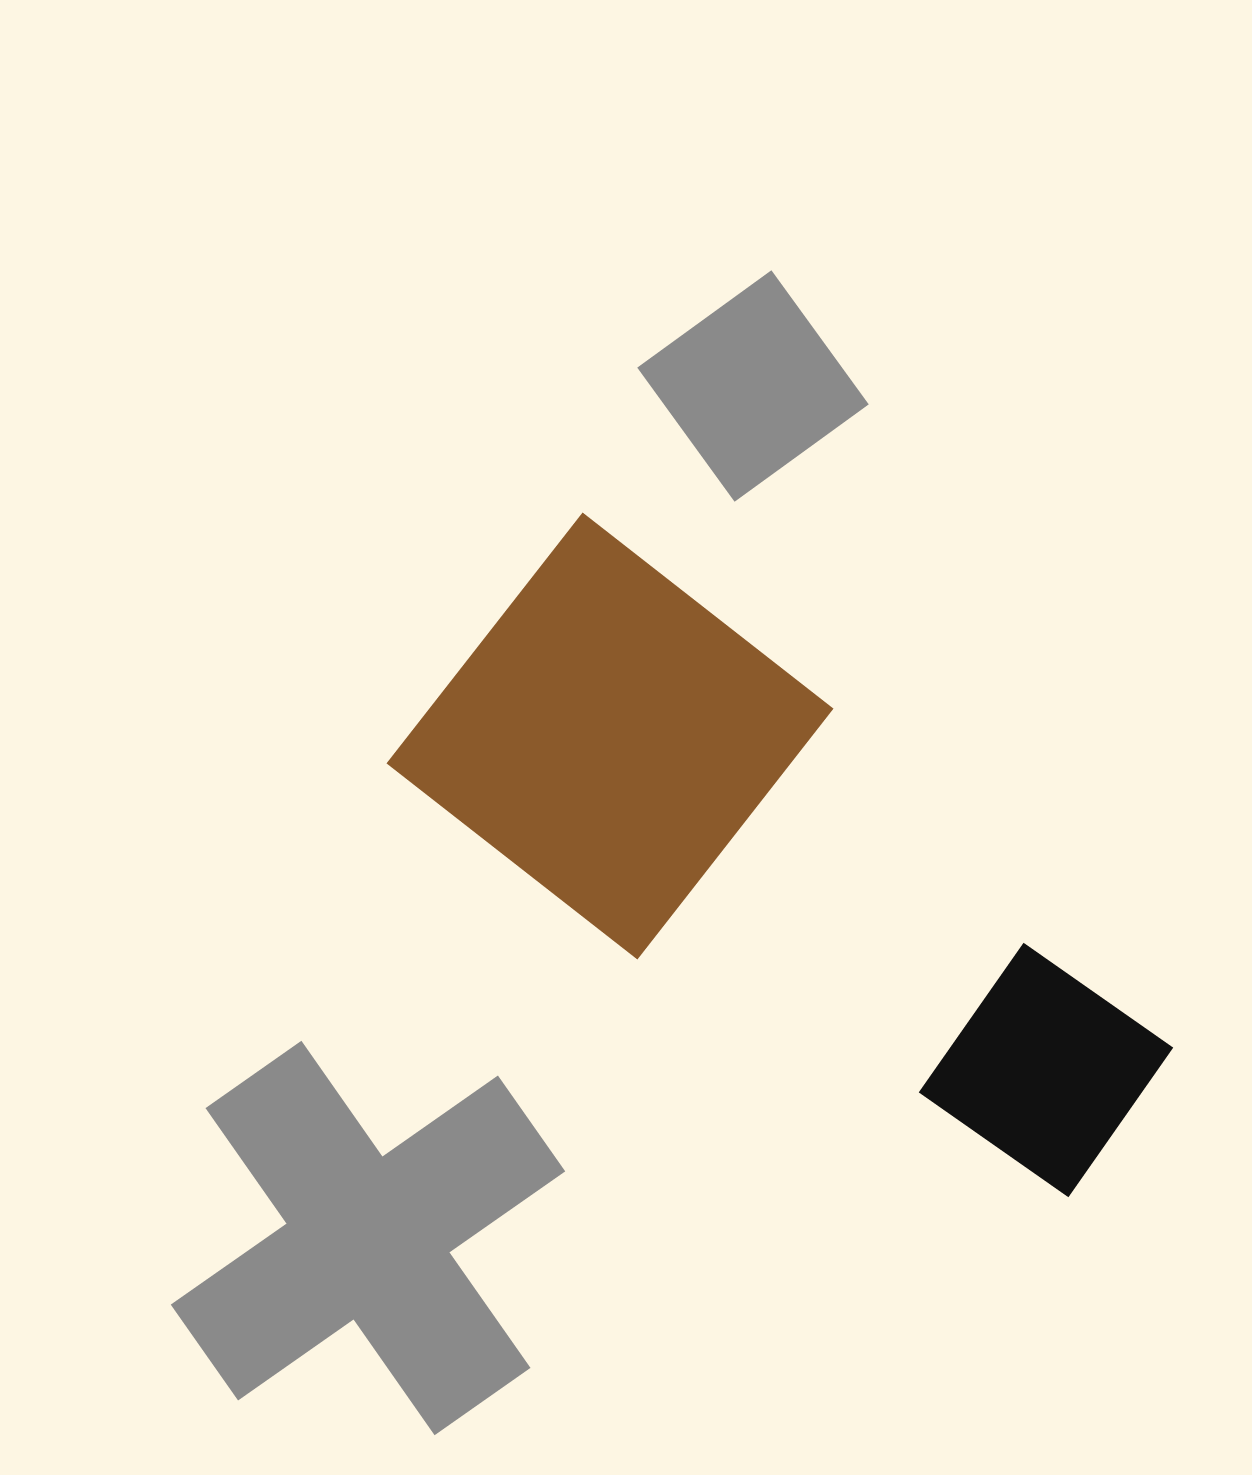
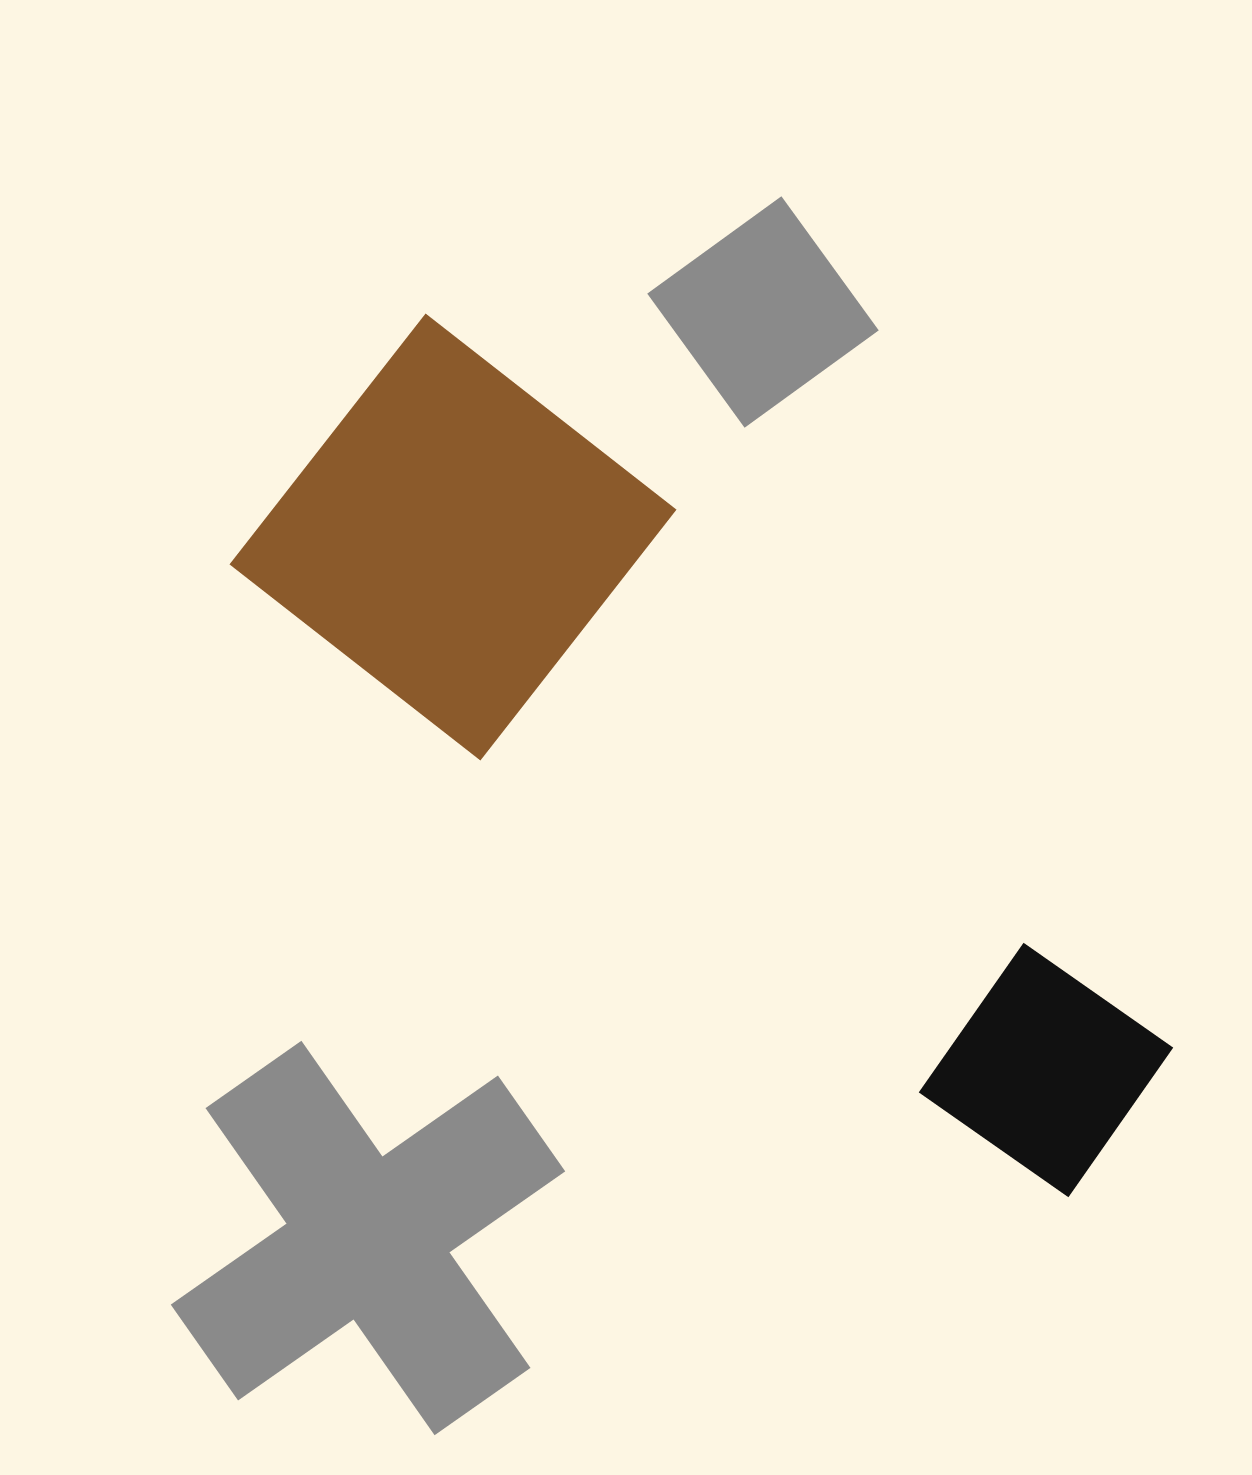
gray square: moved 10 px right, 74 px up
brown square: moved 157 px left, 199 px up
